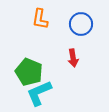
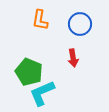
orange L-shape: moved 1 px down
blue circle: moved 1 px left
cyan L-shape: moved 3 px right
